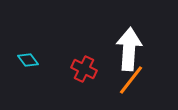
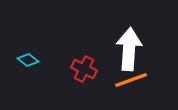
cyan diamond: rotated 15 degrees counterclockwise
orange line: rotated 32 degrees clockwise
